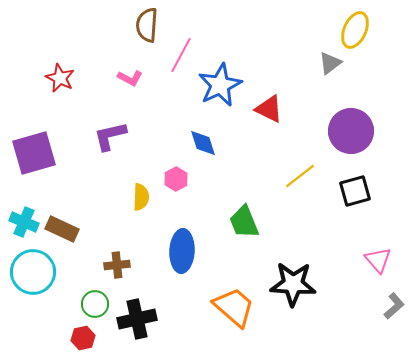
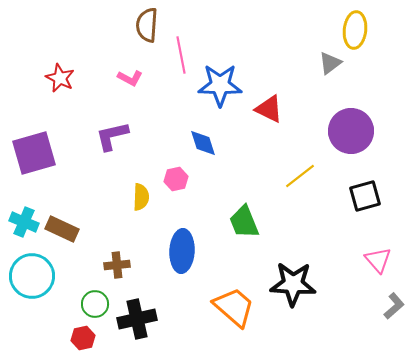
yellow ellipse: rotated 18 degrees counterclockwise
pink line: rotated 39 degrees counterclockwise
blue star: rotated 27 degrees clockwise
purple L-shape: moved 2 px right
pink hexagon: rotated 15 degrees clockwise
black square: moved 10 px right, 5 px down
cyan circle: moved 1 px left, 4 px down
